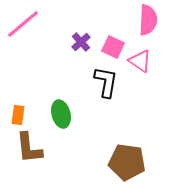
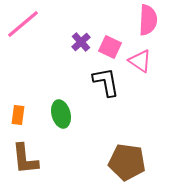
pink square: moved 3 px left
black L-shape: rotated 20 degrees counterclockwise
brown L-shape: moved 4 px left, 11 px down
